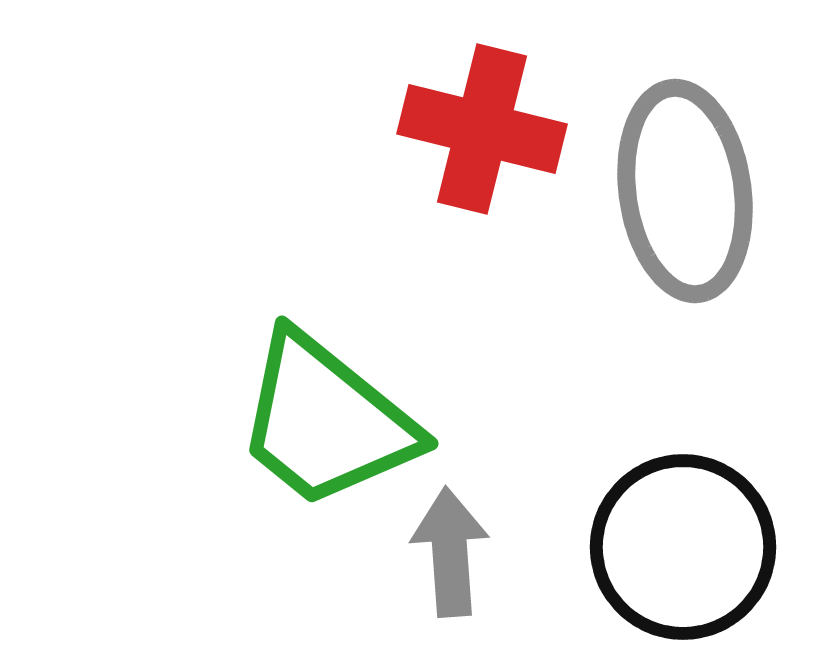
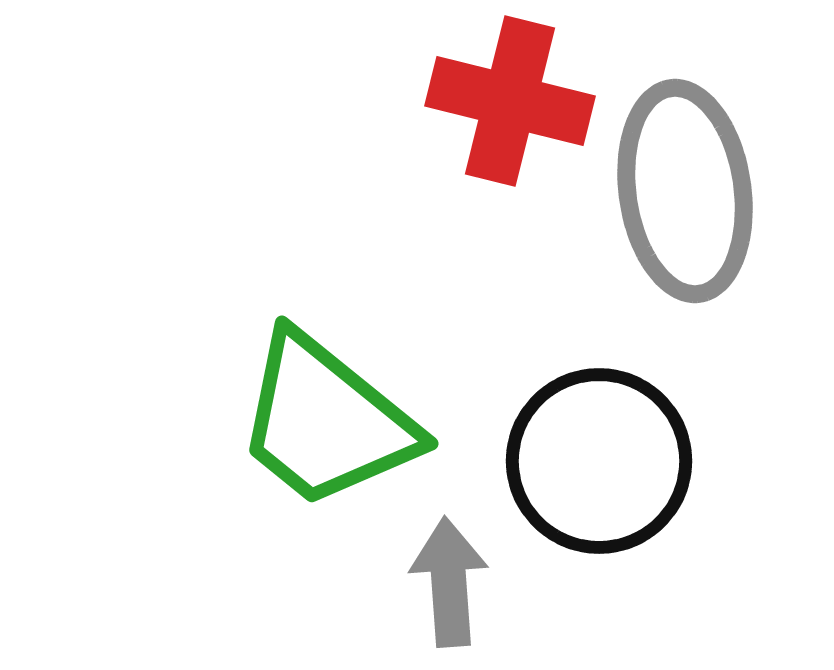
red cross: moved 28 px right, 28 px up
black circle: moved 84 px left, 86 px up
gray arrow: moved 1 px left, 30 px down
